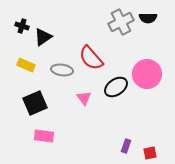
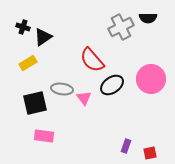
gray cross: moved 5 px down
black cross: moved 1 px right, 1 px down
red semicircle: moved 1 px right, 2 px down
yellow rectangle: moved 2 px right, 2 px up; rotated 54 degrees counterclockwise
gray ellipse: moved 19 px down
pink circle: moved 4 px right, 5 px down
black ellipse: moved 4 px left, 2 px up
black square: rotated 10 degrees clockwise
